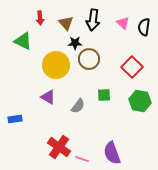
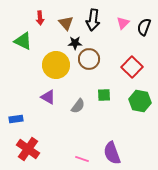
pink triangle: rotated 32 degrees clockwise
black semicircle: rotated 12 degrees clockwise
blue rectangle: moved 1 px right
red cross: moved 31 px left, 2 px down
